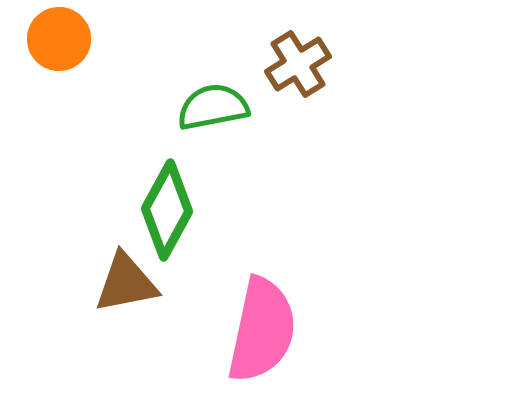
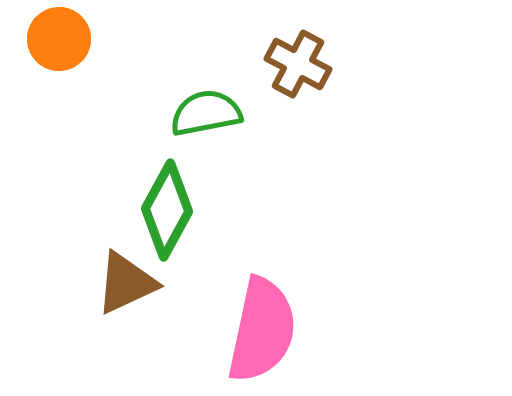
brown cross: rotated 30 degrees counterclockwise
green semicircle: moved 7 px left, 6 px down
brown triangle: rotated 14 degrees counterclockwise
